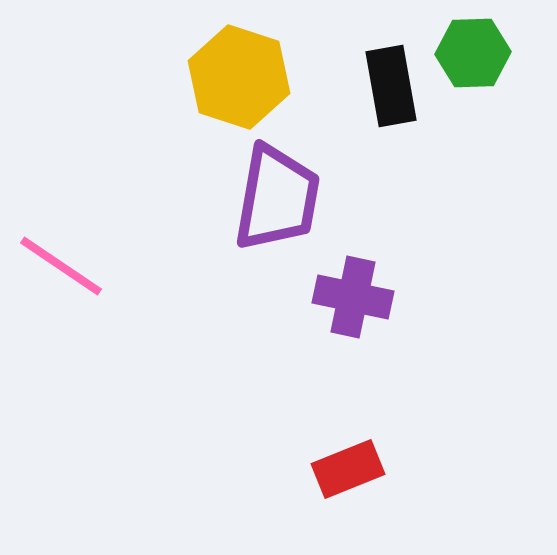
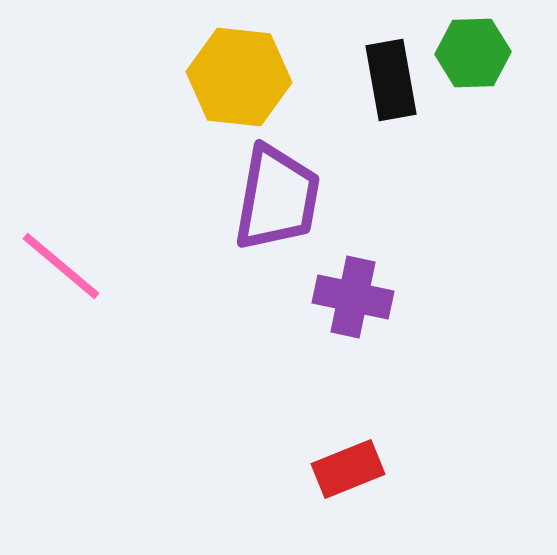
yellow hexagon: rotated 12 degrees counterclockwise
black rectangle: moved 6 px up
pink line: rotated 6 degrees clockwise
